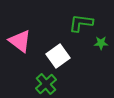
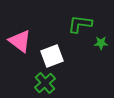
green L-shape: moved 1 px left, 1 px down
white square: moved 6 px left; rotated 15 degrees clockwise
green cross: moved 1 px left, 1 px up
